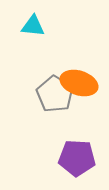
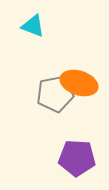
cyan triangle: rotated 15 degrees clockwise
gray pentagon: rotated 30 degrees clockwise
